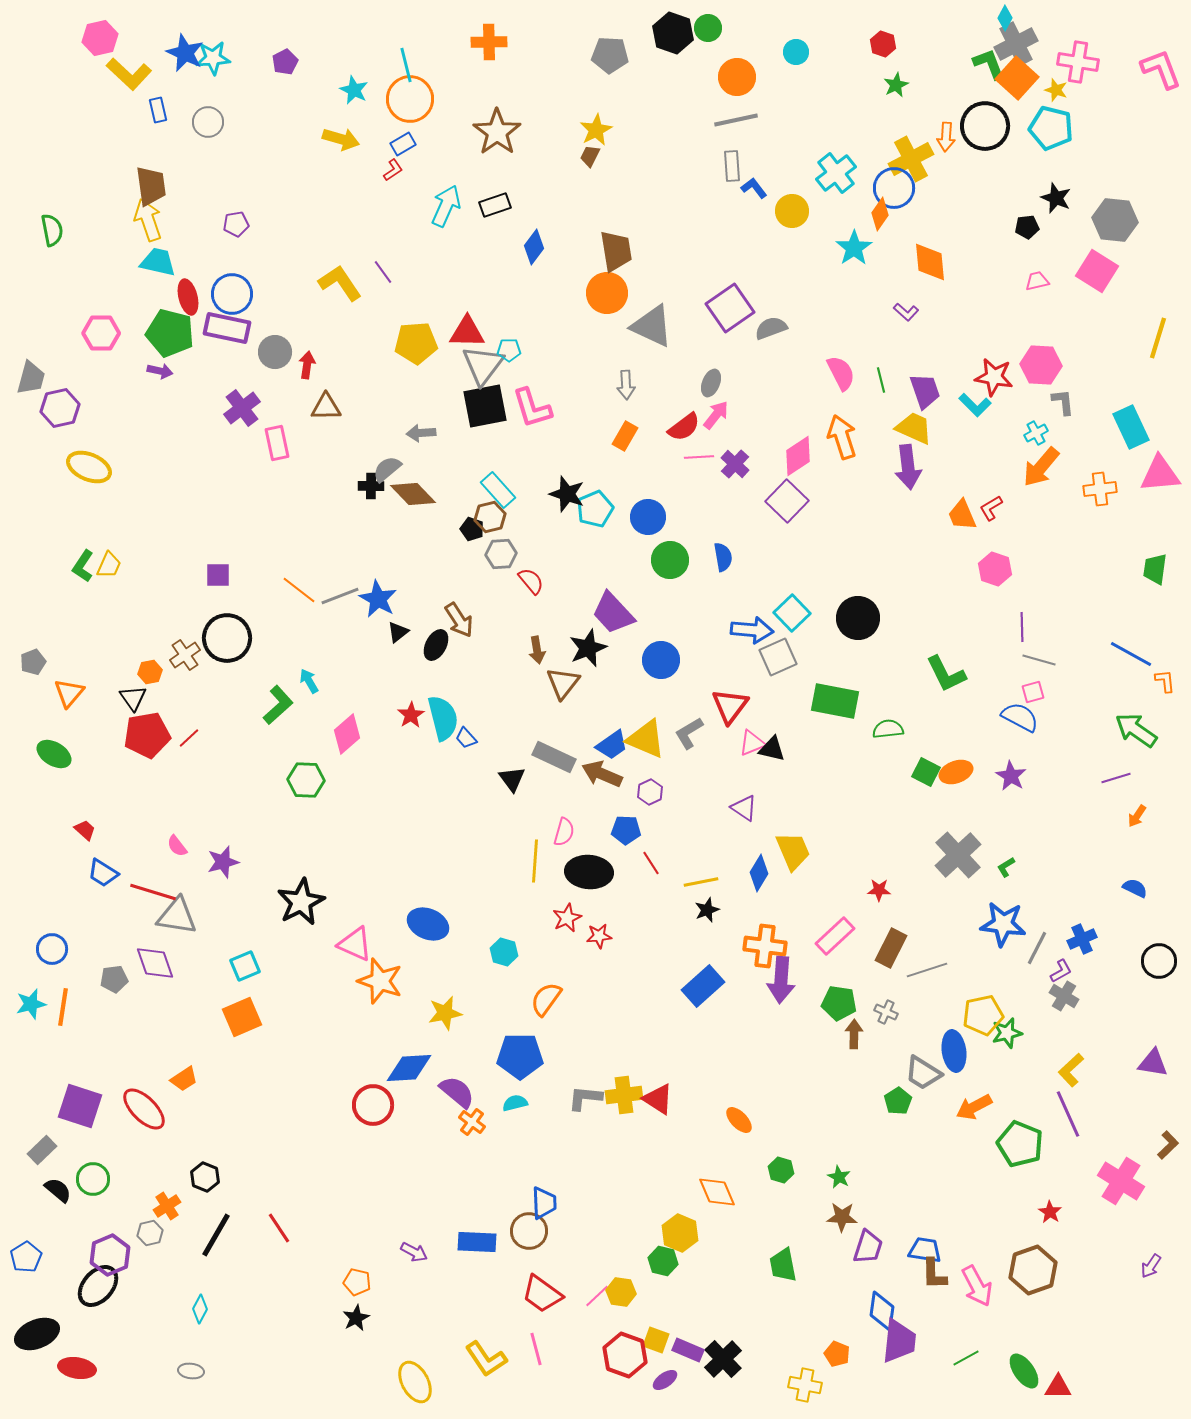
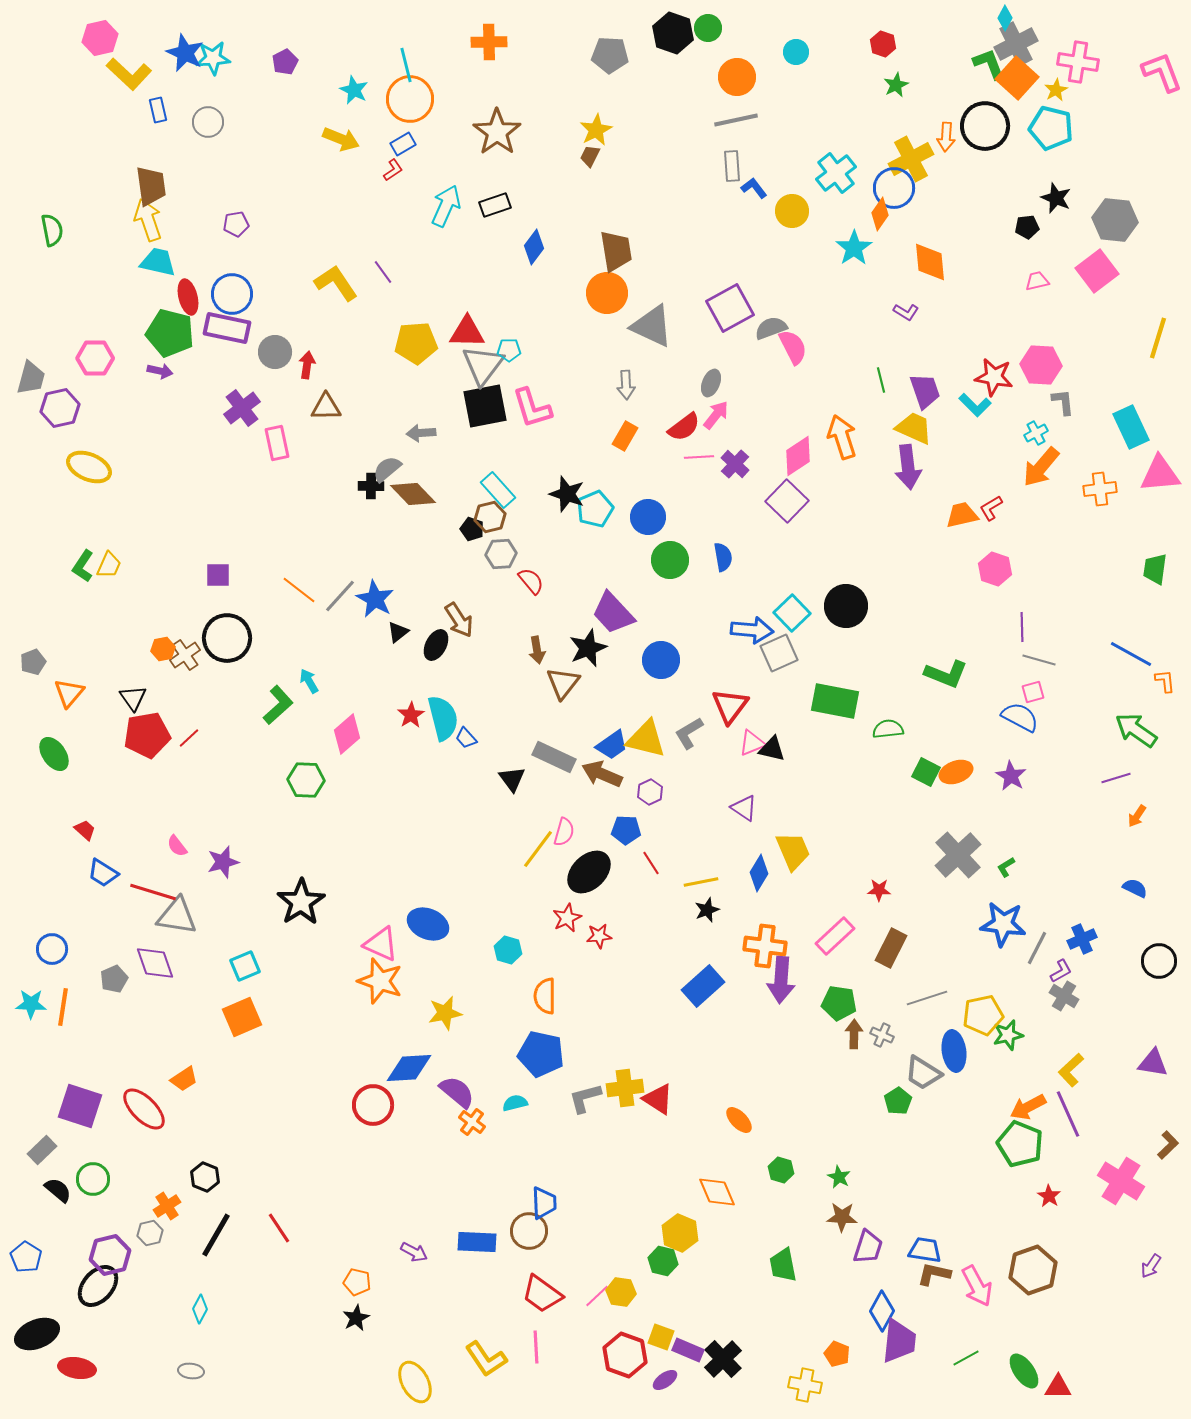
pink L-shape at (1161, 69): moved 1 px right, 3 px down
yellow star at (1056, 90): rotated 25 degrees clockwise
yellow arrow at (341, 139): rotated 6 degrees clockwise
pink square at (1097, 271): rotated 21 degrees clockwise
yellow L-shape at (340, 283): moved 4 px left
purple square at (730, 308): rotated 6 degrees clockwise
purple L-shape at (906, 312): rotated 10 degrees counterclockwise
pink hexagon at (101, 333): moved 6 px left, 25 px down
pink semicircle at (841, 373): moved 48 px left, 26 px up
orange trapezoid at (962, 515): rotated 100 degrees clockwise
gray line at (340, 596): rotated 27 degrees counterclockwise
blue star at (378, 599): moved 3 px left
black circle at (858, 618): moved 12 px left, 12 px up
gray square at (778, 657): moved 1 px right, 4 px up
orange hexagon at (150, 672): moved 13 px right, 23 px up
green L-shape at (946, 674): rotated 42 degrees counterclockwise
yellow triangle at (646, 739): rotated 9 degrees counterclockwise
green ellipse at (54, 754): rotated 24 degrees clockwise
yellow line at (535, 861): moved 3 px right, 12 px up; rotated 33 degrees clockwise
black ellipse at (589, 872): rotated 48 degrees counterclockwise
black star at (301, 902): rotated 6 degrees counterclockwise
pink triangle at (355, 944): moved 26 px right
cyan hexagon at (504, 952): moved 4 px right, 2 px up
gray line at (927, 970): moved 28 px down
gray pentagon at (114, 979): rotated 16 degrees counterclockwise
orange semicircle at (546, 999): moved 1 px left, 3 px up; rotated 36 degrees counterclockwise
cyan star at (31, 1004): rotated 16 degrees clockwise
gray cross at (886, 1012): moved 4 px left, 23 px down
green star at (1007, 1033): moved 1 px right, 2 px down
blue pentagon at (520, 1056): moved 21 px right, 2 px up; rotated 12 degrees clockwise
yellow cross at (624, 1095): moved 1 px right, 7 px up
gray L-shape at (585, 1098): rotated 21 degrees counterclockwise
orange arrow at (974, 1107): moved 54 px right
red star at (1050, 1212): moved 1 px left, 16 px up
purple hexagon at (110, 1255): rotated 9 degrees clockwise
blue pentagon at (26, 1257): rotated 8 degrees counterclockwise
brown L-shape at (934, 1274): rotated 104 degrees clockwise
blue diamond at (882, 1311): rotated 21 degrees clockwise
yellow square at (656, 1340): moved 5 px right, 3 px up
pink line at (536, 1349): moved 2 px up; rotated 12 degrees clockwise
